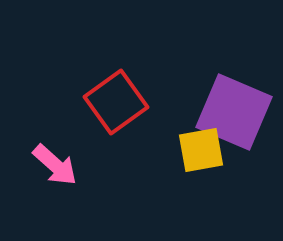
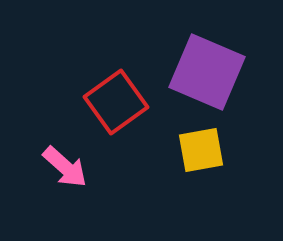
purple square: moved 27 px left, 40 px up
pink arrow: moved 10 px right, 2 px down
